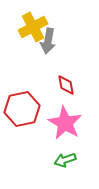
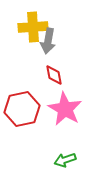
yellow cross: rotated 24 degrees clockwise
red diamond: moved 12 px left, 10 px up
pink star: moved 14 px up
